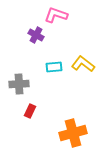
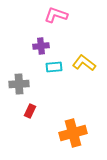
purple cross: moved 5 px right, 11 px down; rotated 35 degrees counterclockwise
yellow L-shape: moved 1 px right, 1 px up
